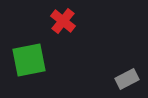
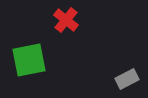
red cross: moved 3 px right, 1 px up
